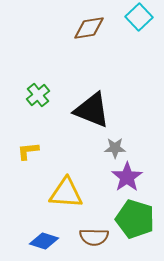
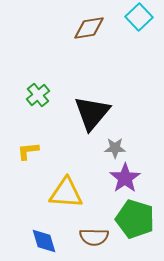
black triangle: moved 3 px down; rotated 48 degrees clockwise
purple star: moved 2 px left, 1 px down
blue diamond: rotated 56 degrees clockwise
